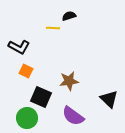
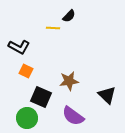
black semicircle: rotated 152 degrees clockwise
black triangle: moved 2 px left, 4 px up
